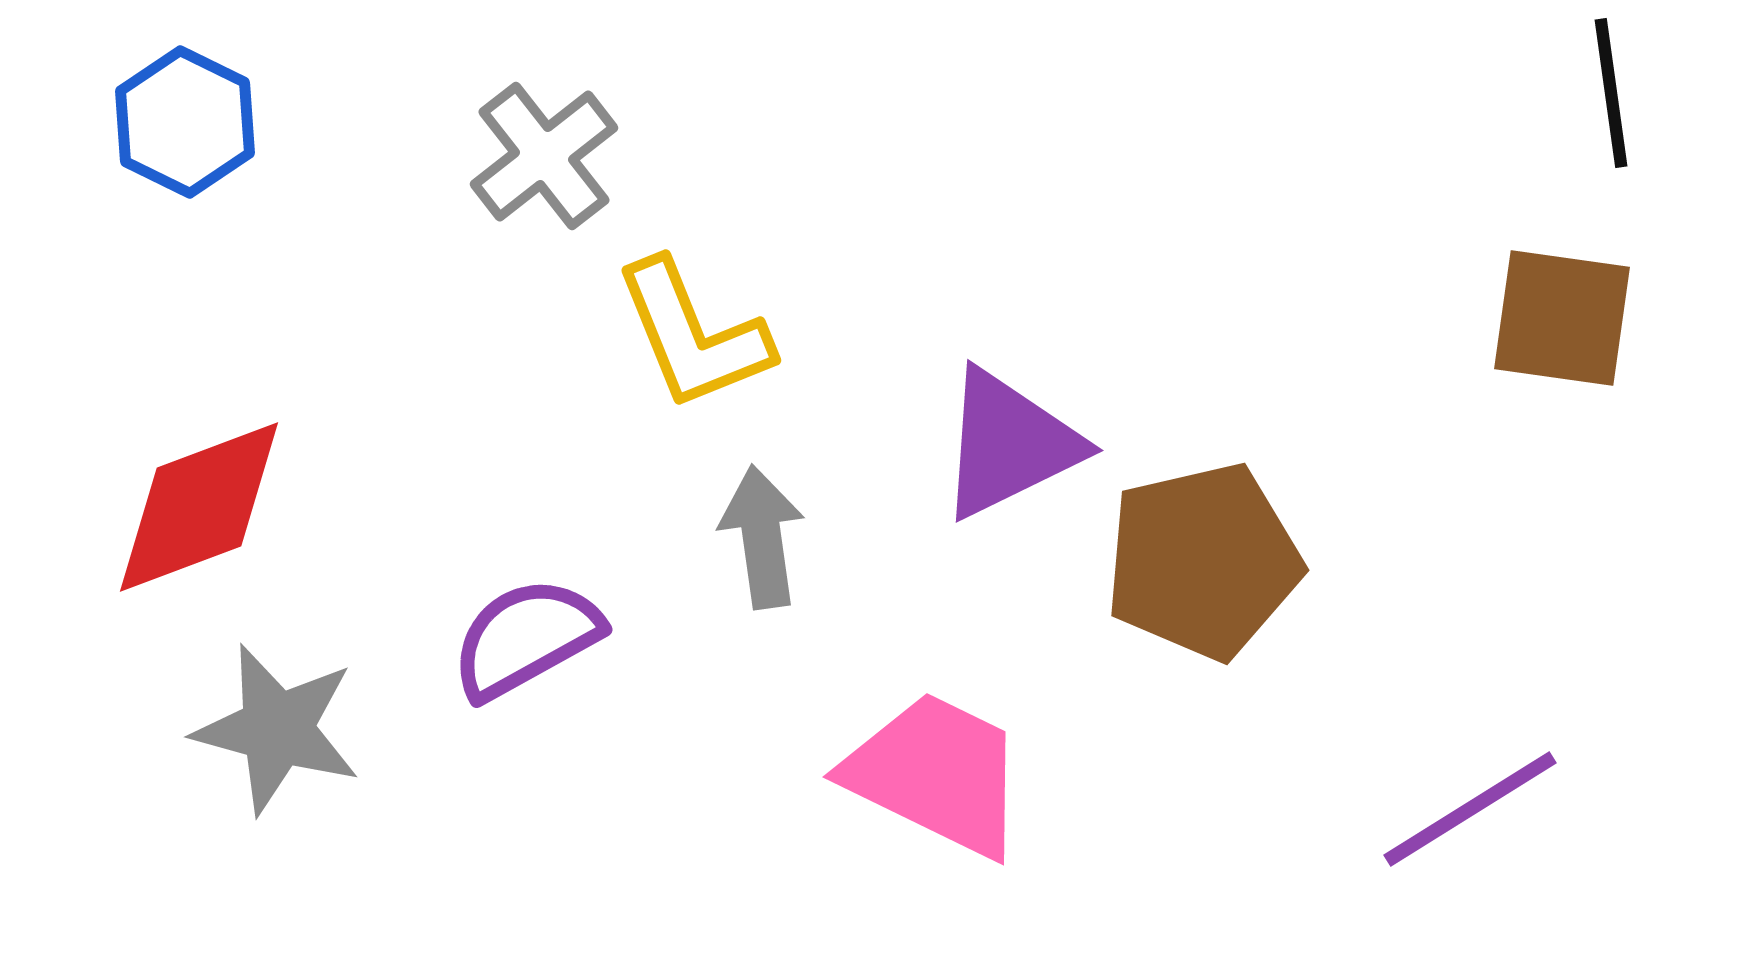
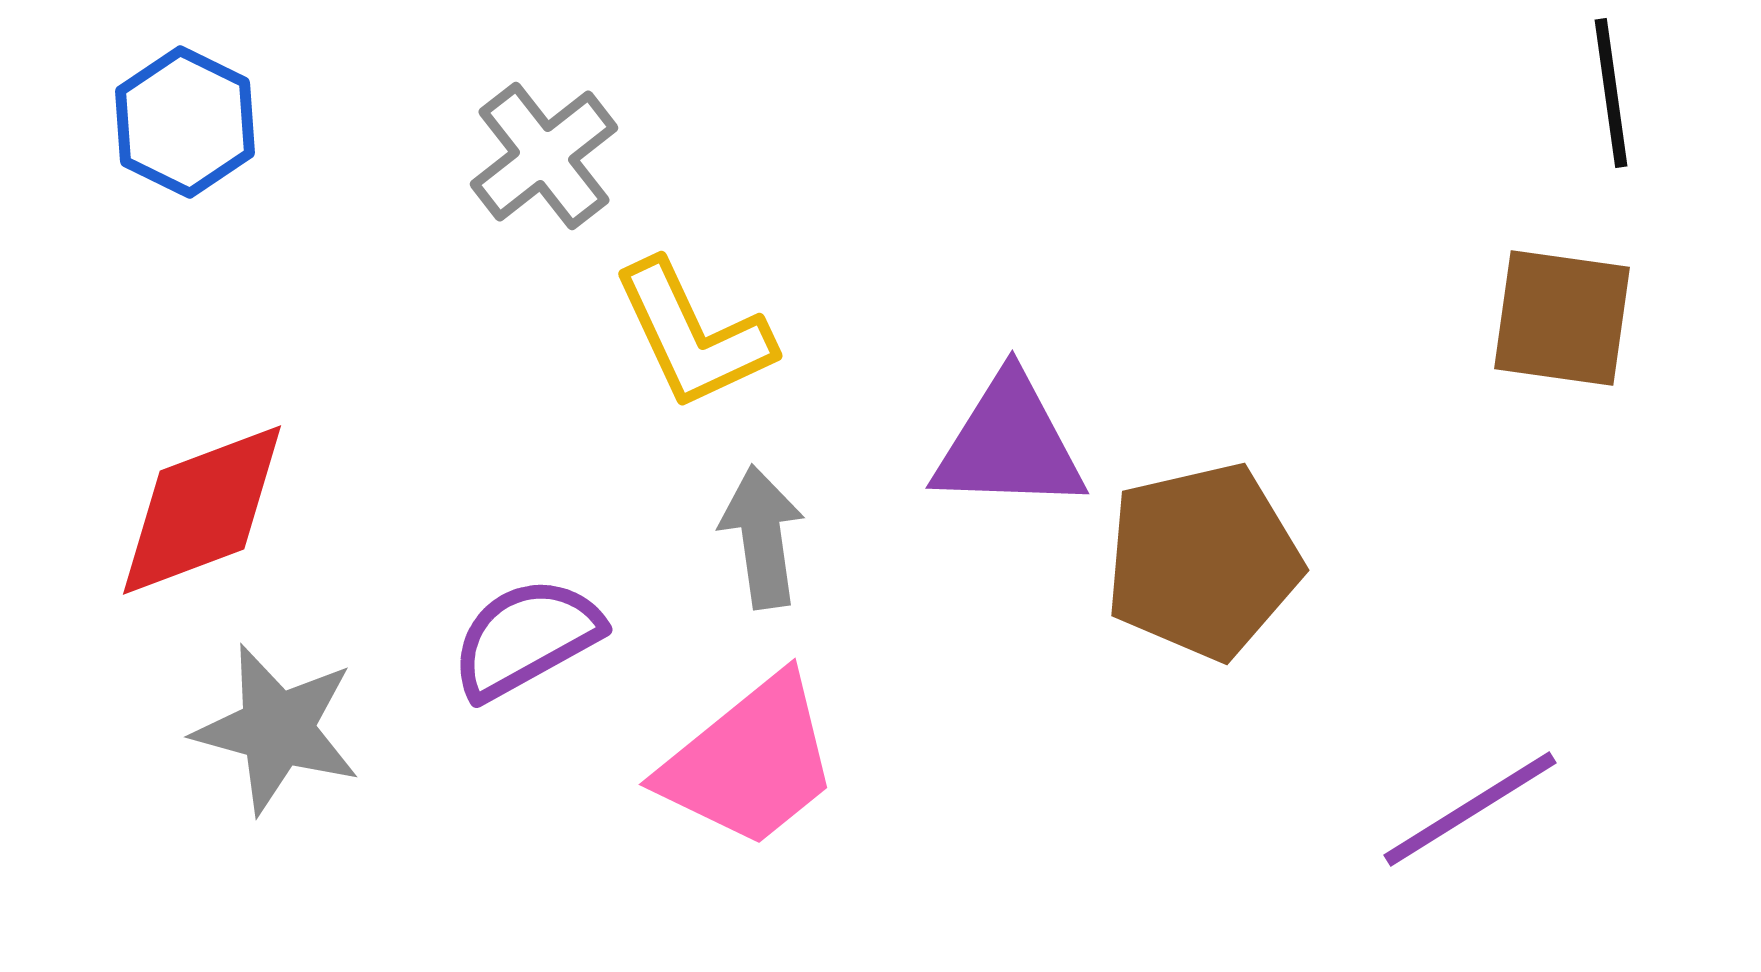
yellow L-shape: rotated 3 degrees counterclockwise
purple triangle: rotated 28 degrees clockwise
red diamond: moved 3 px right, 3 px down
pink trapezoid: moved 186 px left, 12 px up; rotated 115 degrees clockwise
